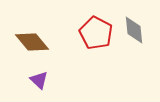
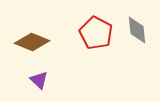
gray diamond: moved 3 px right
brown diamond: rotated 28 degrees counterclockwise
